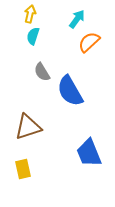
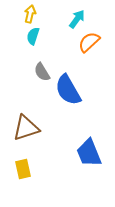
blue semicircle: moved 2 px left, 1 px up
brown triangle: moved 2 px left, 1 px down
